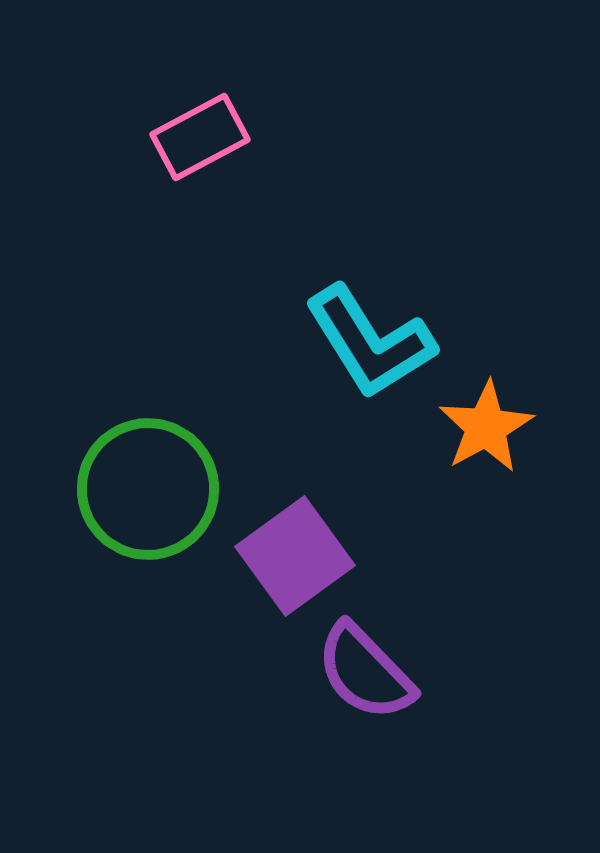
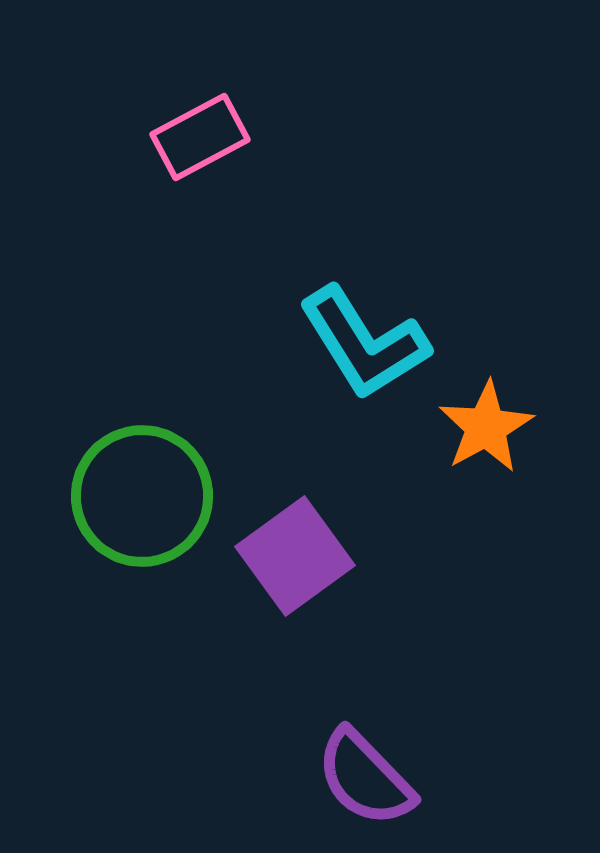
cyan L-shape: moved 6 px left, 1 px down
green circle: moved 6 px left, 7 px down
purple semicircle: moved 106 px down
